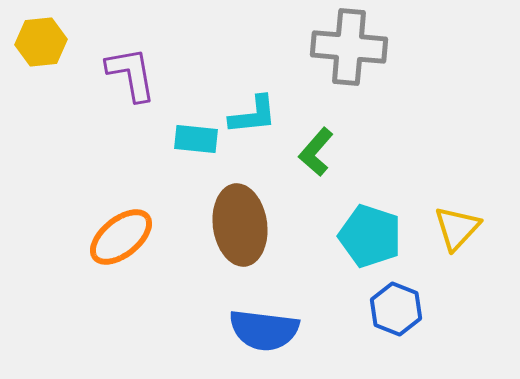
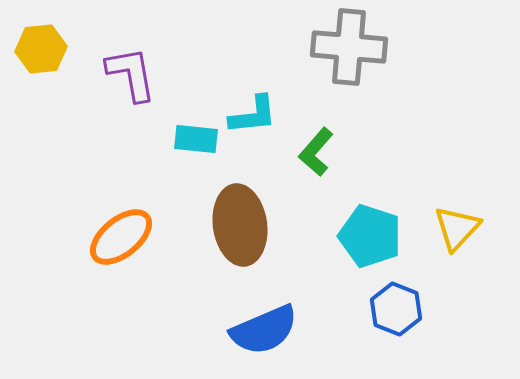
yellow hexagon: moved 7 px down
blue semicircle: rotated 30 degrees counterclockwise
